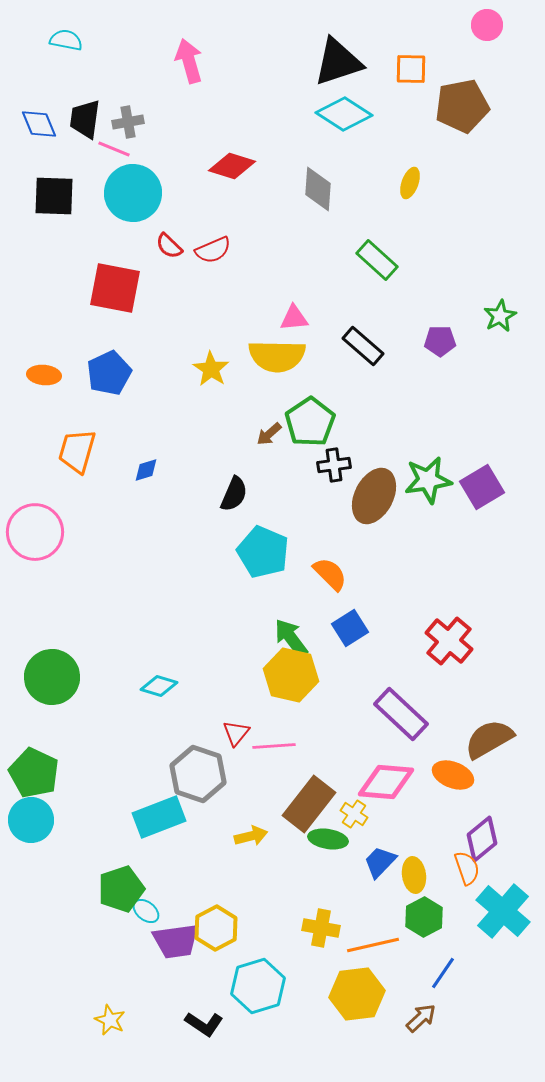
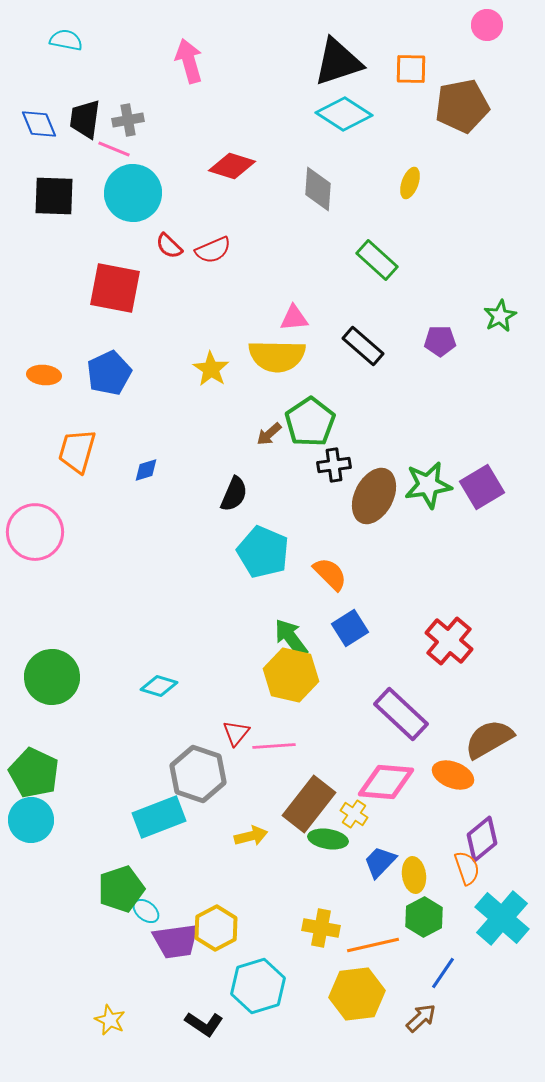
gray cross at (128, 122): moved 2 px up
green star at (428, 480): moved 5 px down
cyan cross at (503, 911): moved 1 px left, 7 px down
